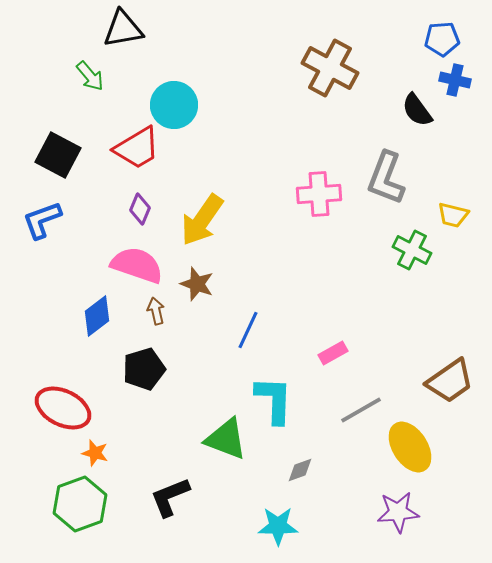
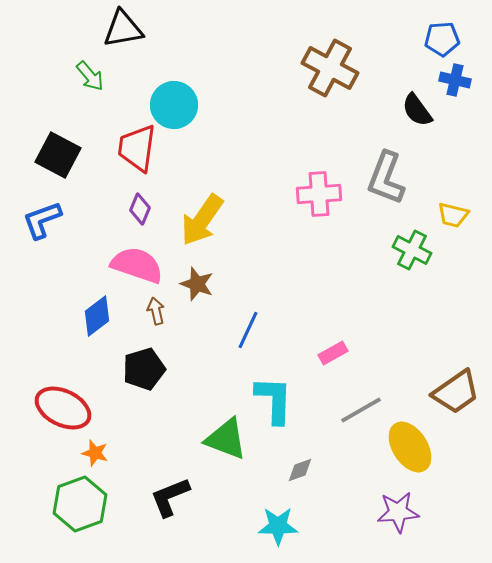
red trapezoid: rotated 129 degrees clockwise
brown trapezoid: moved 6 px right, 11 px down
